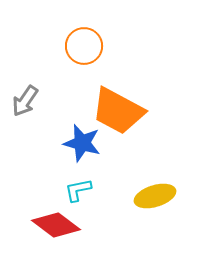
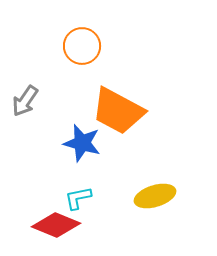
orange circle: moved 2 px left
cyan L-shape: moved 8 px down
red diamond: rotated 15 degrees counterclockwise
